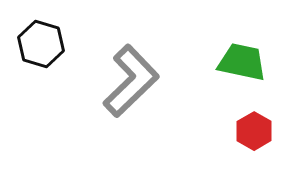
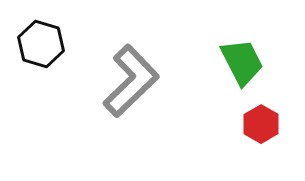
green trapezoid: rotated 51 degrees clockwise
red hexagon: moved 7 px right, 7 px up
